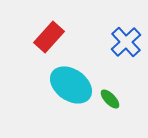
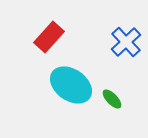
green ellipse: moved 2 px right
